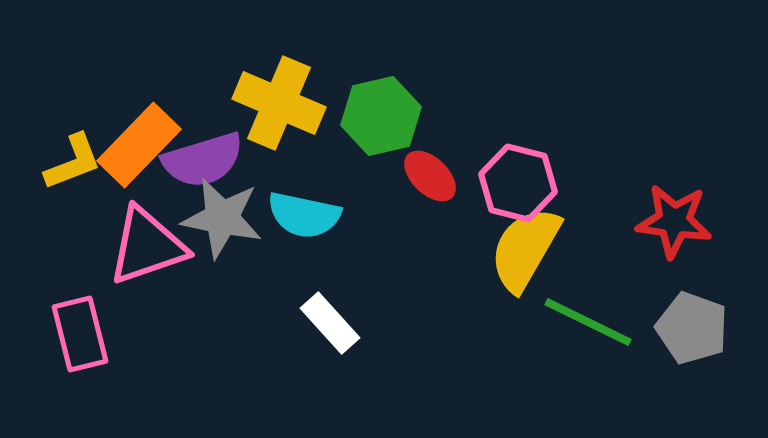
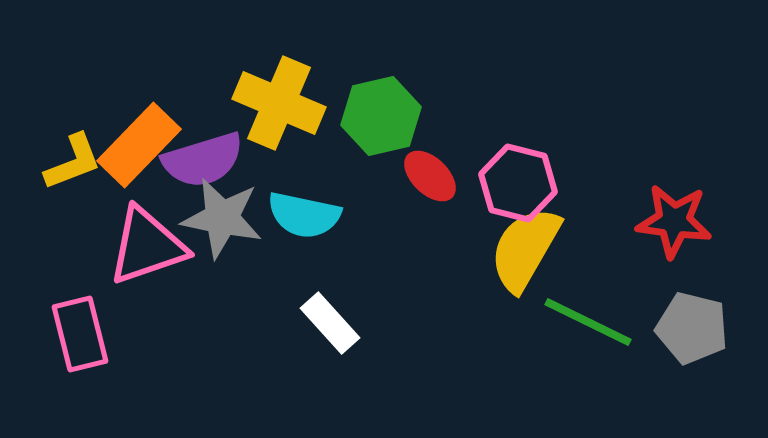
gray pentagon: rotated 6 degrees counterclockwise
